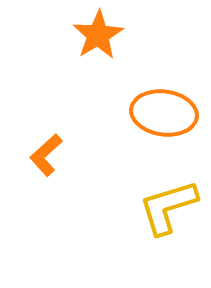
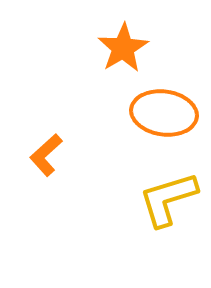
orange star: moved 25 px right, 13 px down
yellow L-shape: moved 8 px up
